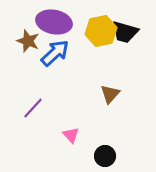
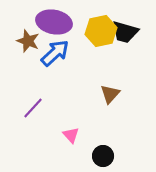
black circle: moved 2 px left
